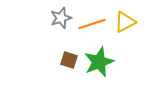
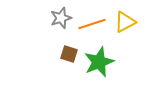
brown square: moved 6 px up
